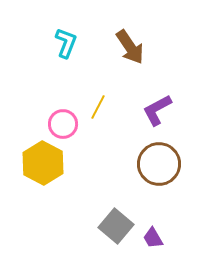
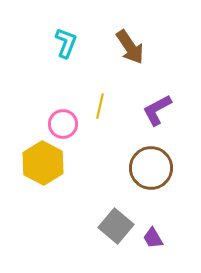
yellow line: moved 2 px right, 1 px up; rotated 15 degrees counterclockwise
brown circle: moved 8 px left, 4 px down
